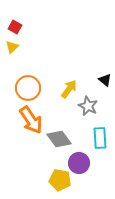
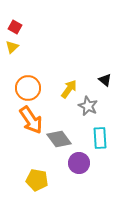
yellow pentagon: moved 23 px left
